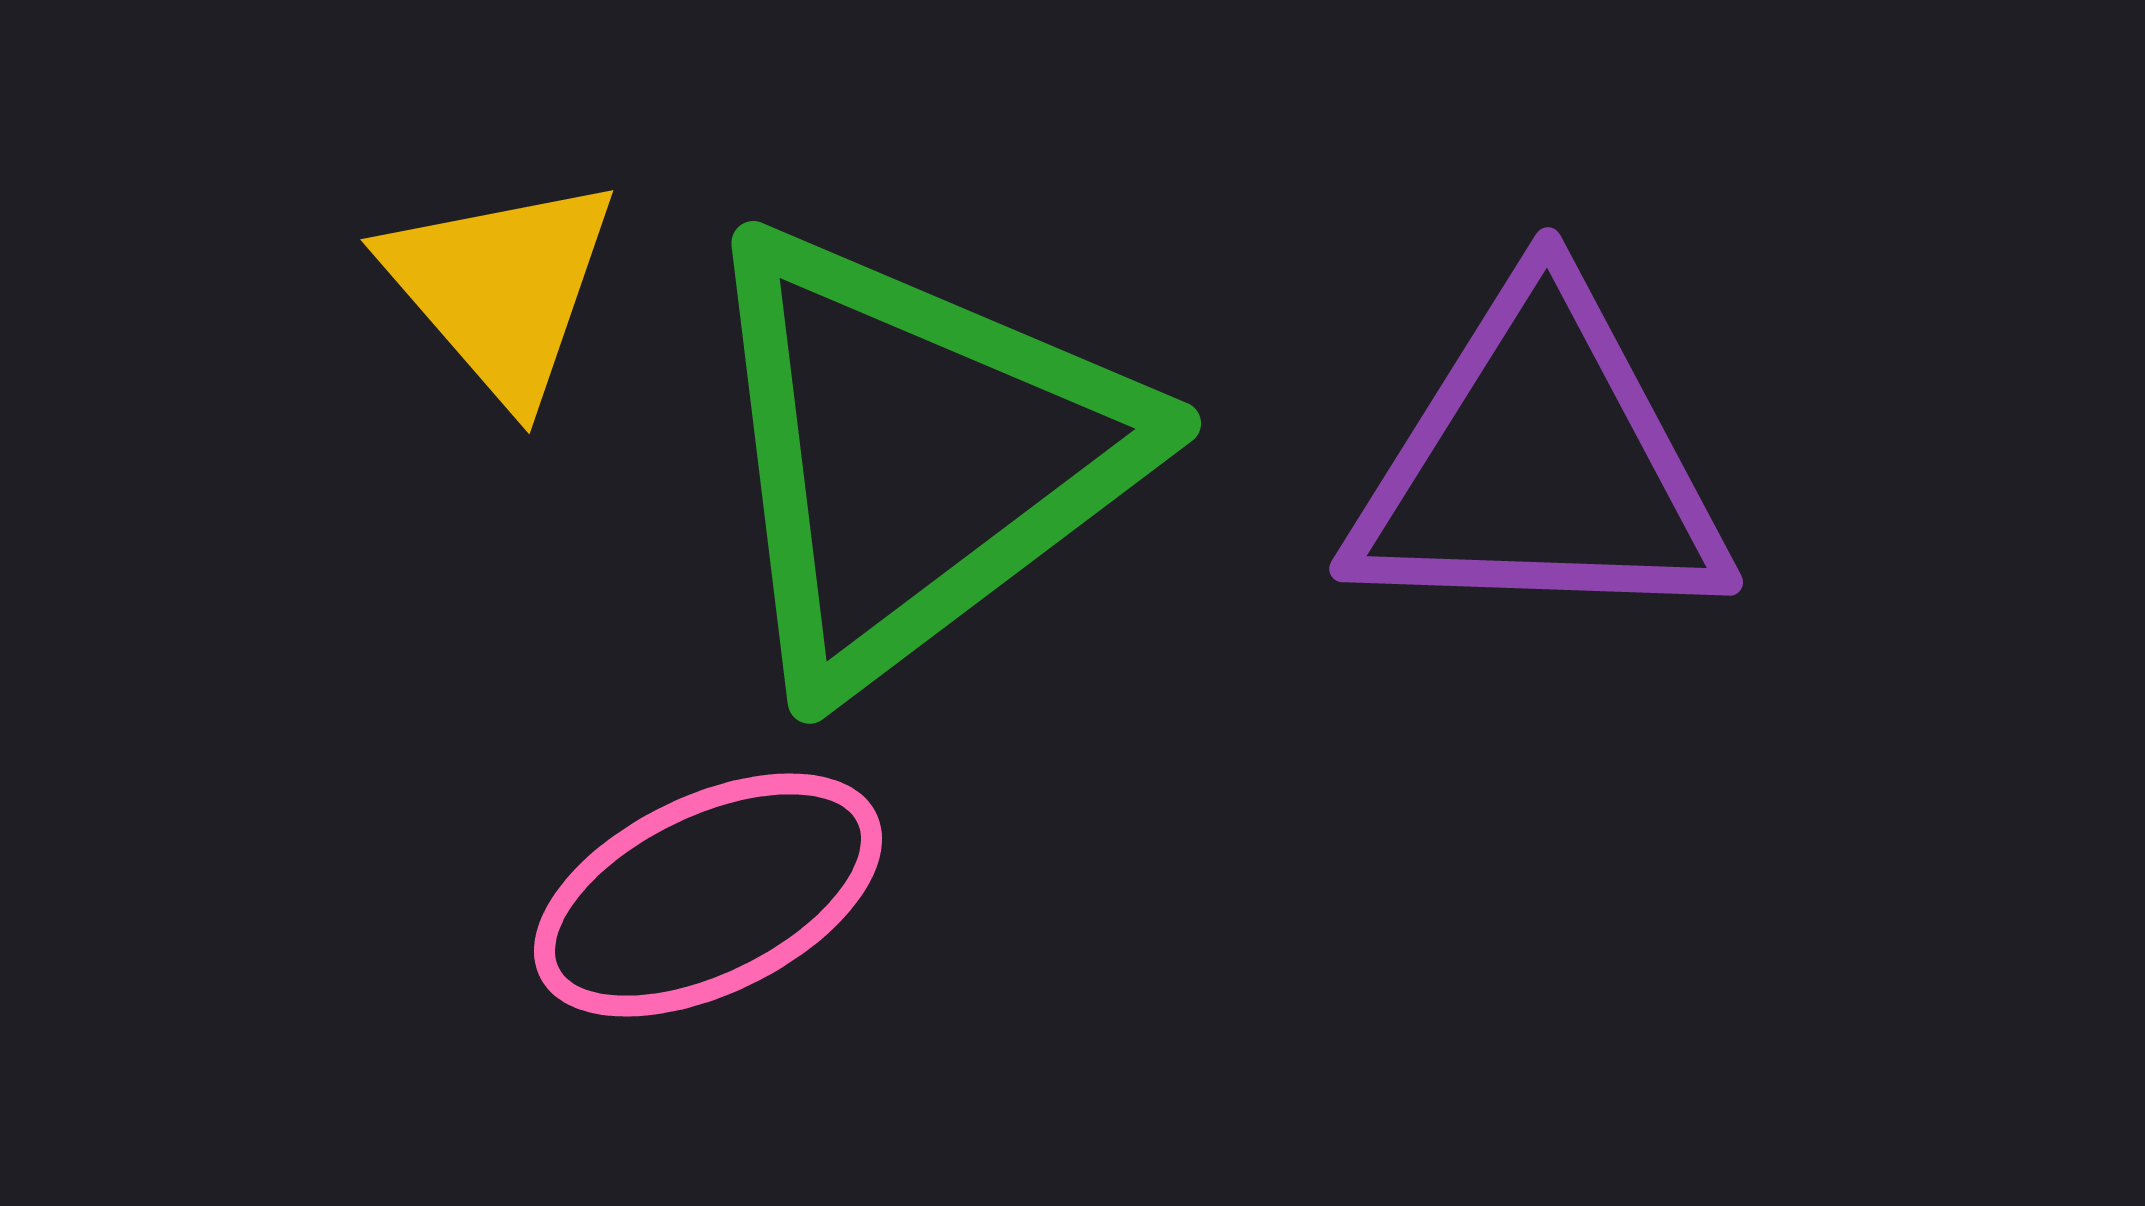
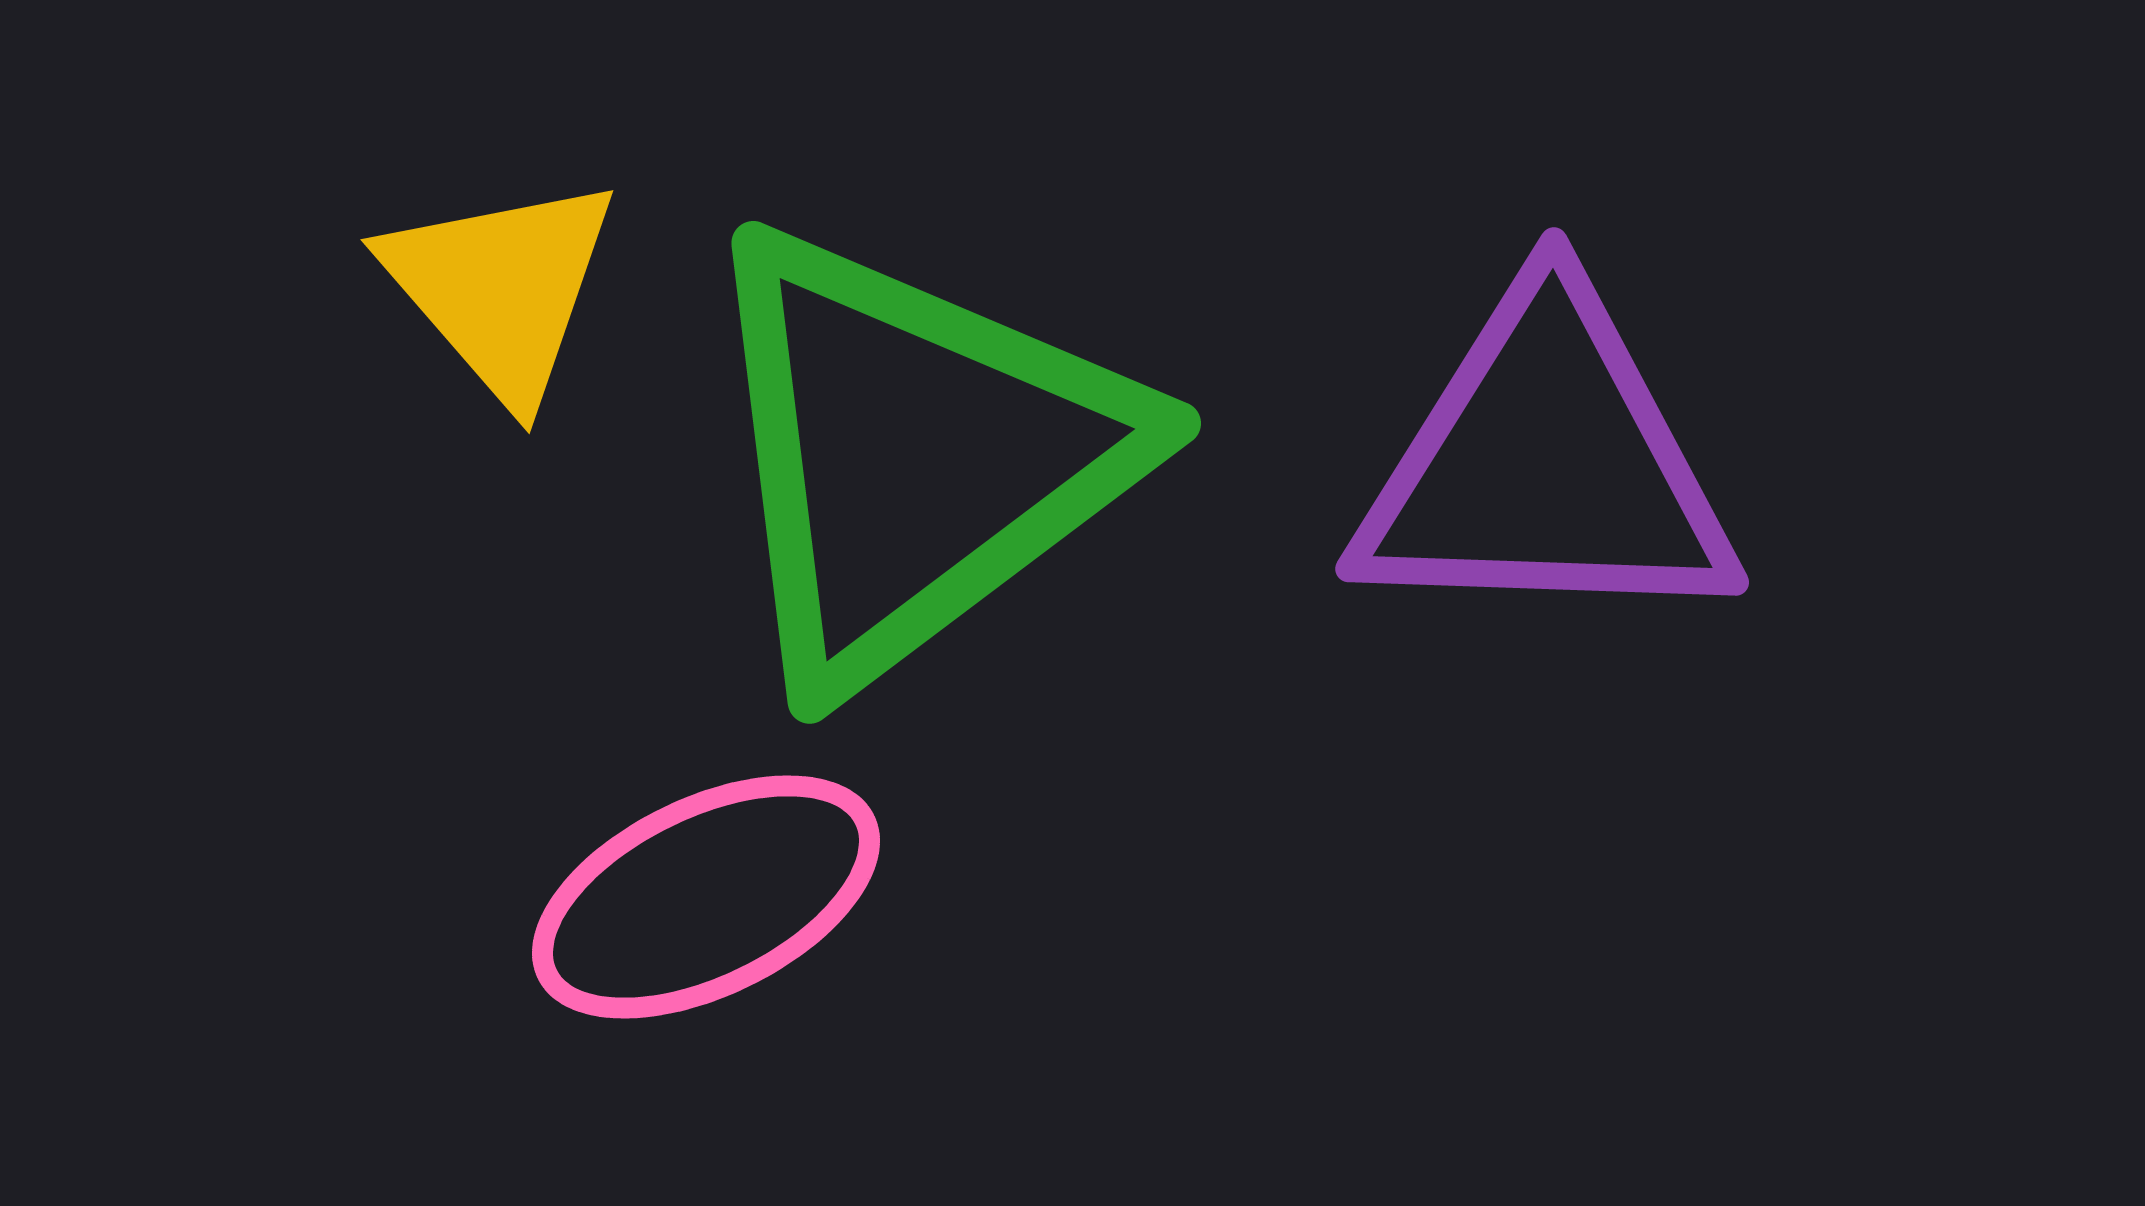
purple triangle: moved 6 px right
pink ellipse: moved 2 px left, 2 px down
